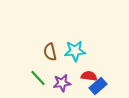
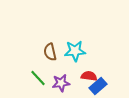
purple star: moved 1 px left
